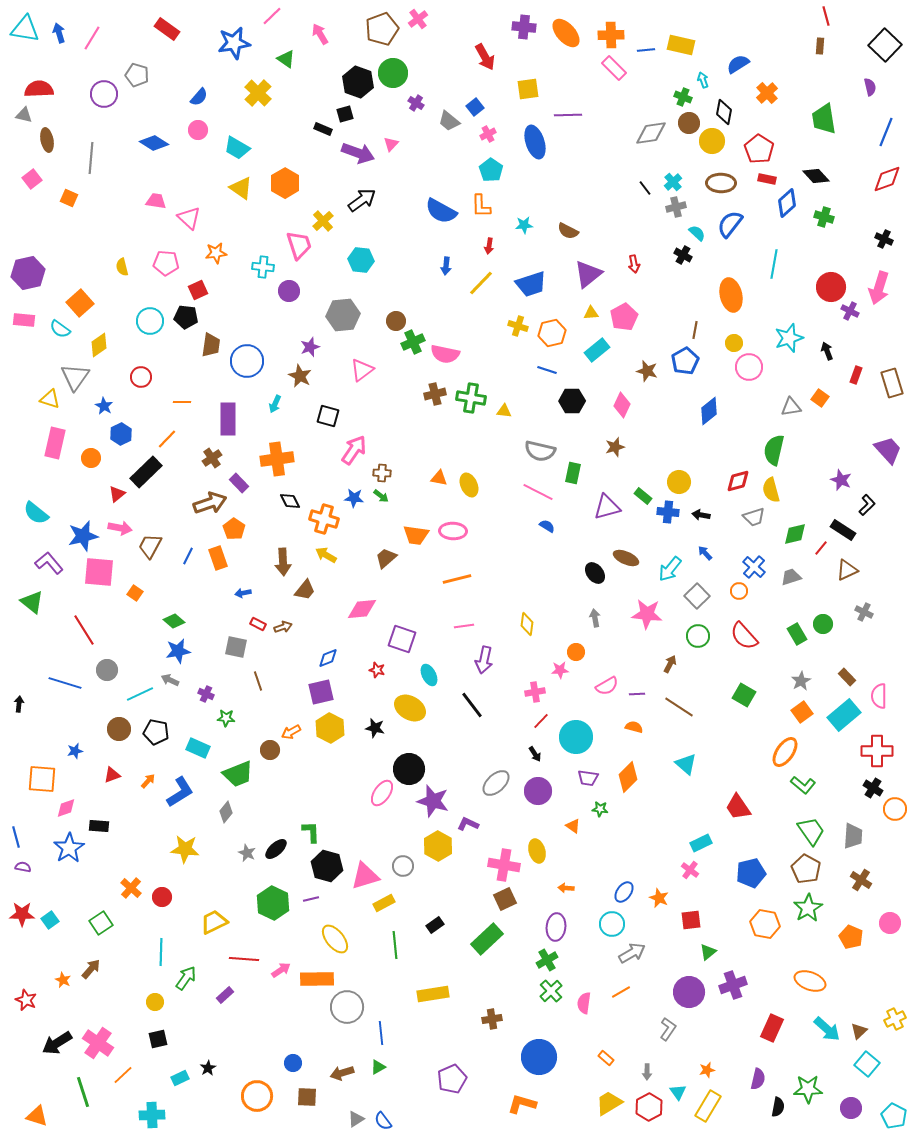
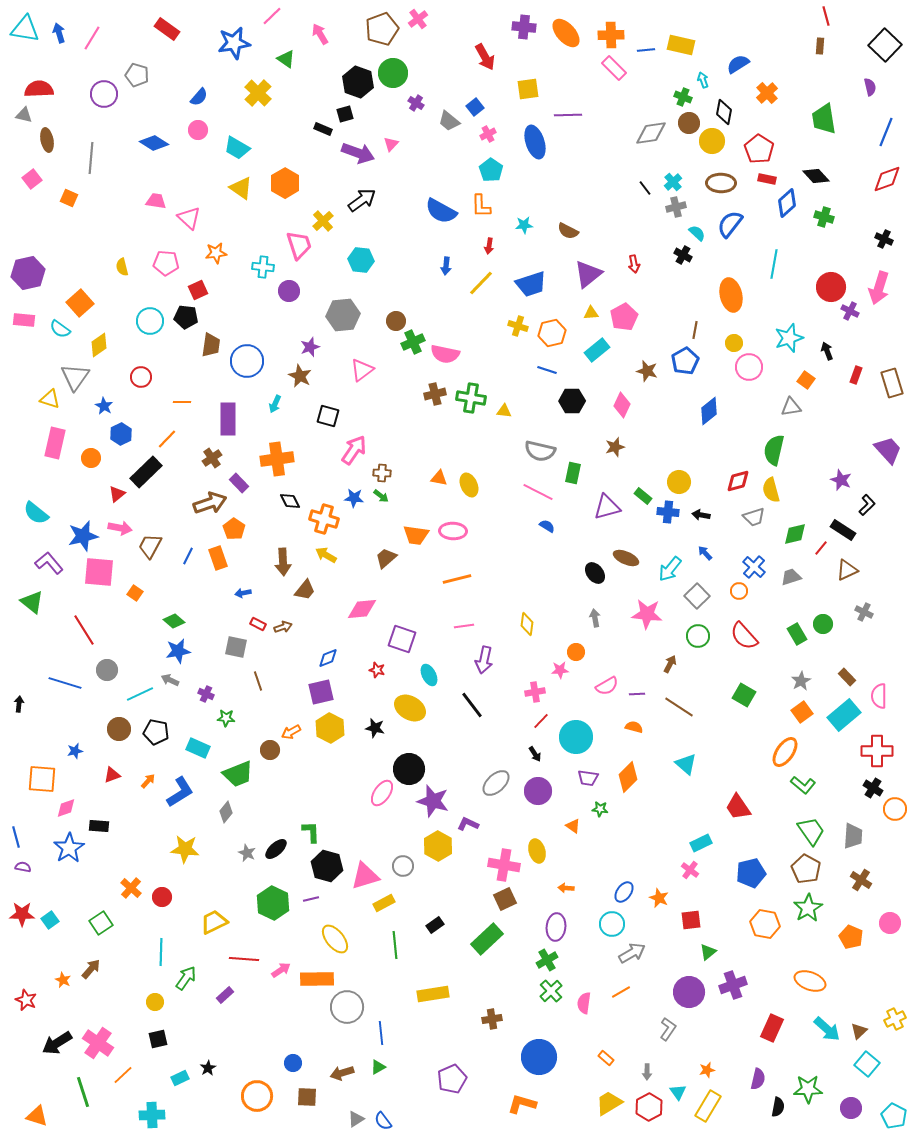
orange square at (820, 398): moved 14 px left, 18 px up
